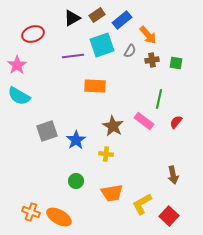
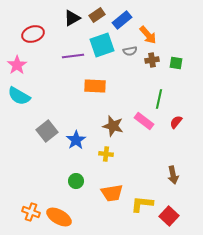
gray semicircle: rotated 48 degrees clockwise
brown star: rotated 15 degrees counterclockwise
gray square: rotated 20 degrees counterclockwise
yellow L-shape: rotated 35 degrees clockwise
